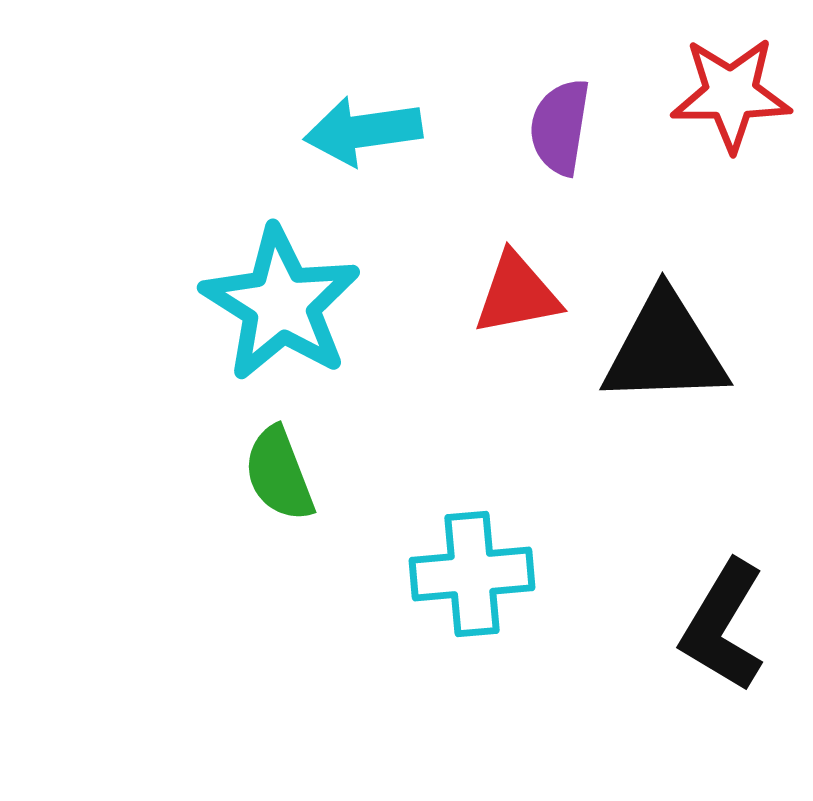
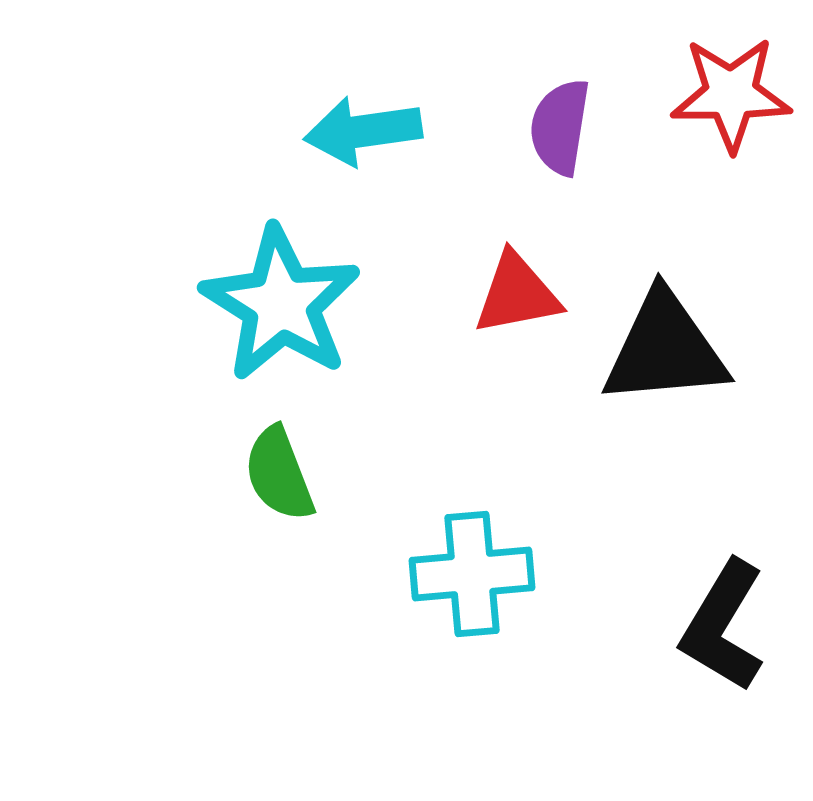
black triangle: rotated 3 degrees counterclockwise
